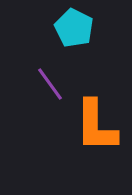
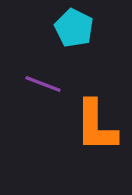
purple line: moved 7 px left; rotated 33 degrees counterclockwise
